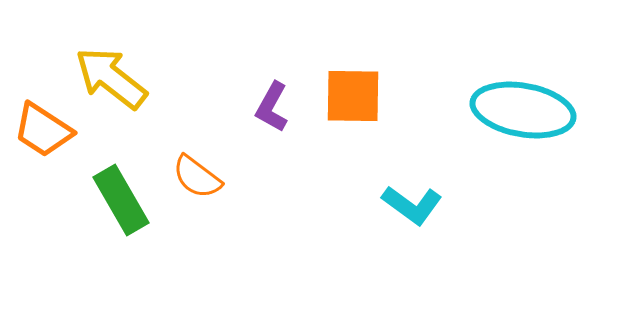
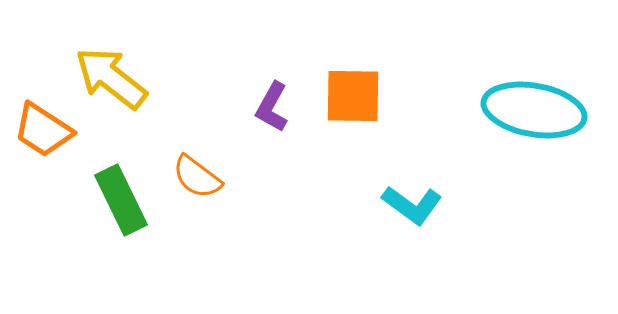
cyan ellipse: moved 11 px right
green rectangle: rotated 4 degrees clockwise
